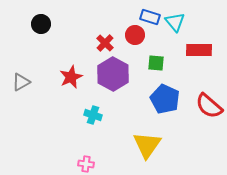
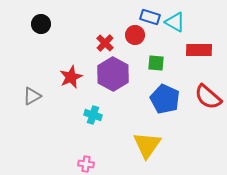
cyan triangle: rotated 20 degrees counterclockwise
gray triangle: moved 11 px right, 14 px down
red semicircle: moved 1 px left, 9 px up
